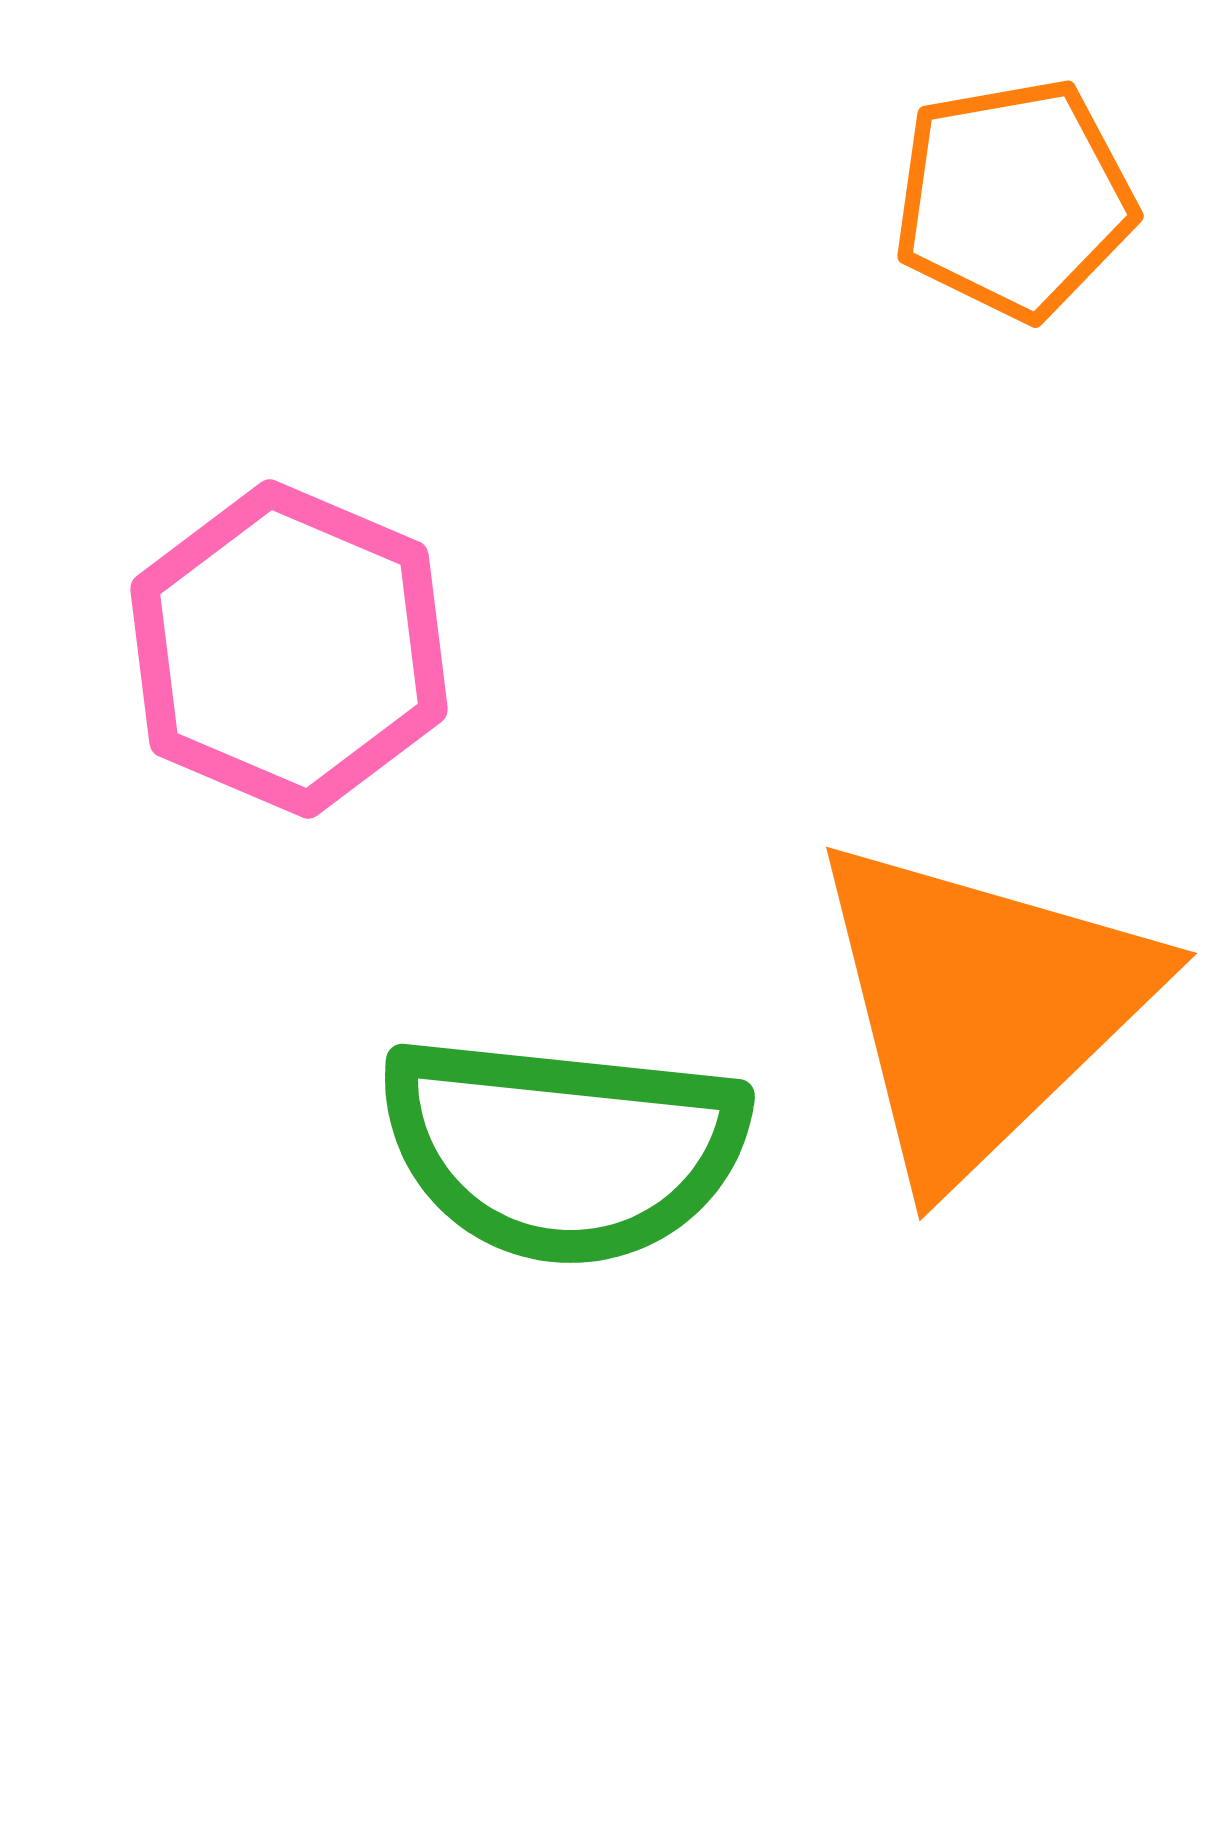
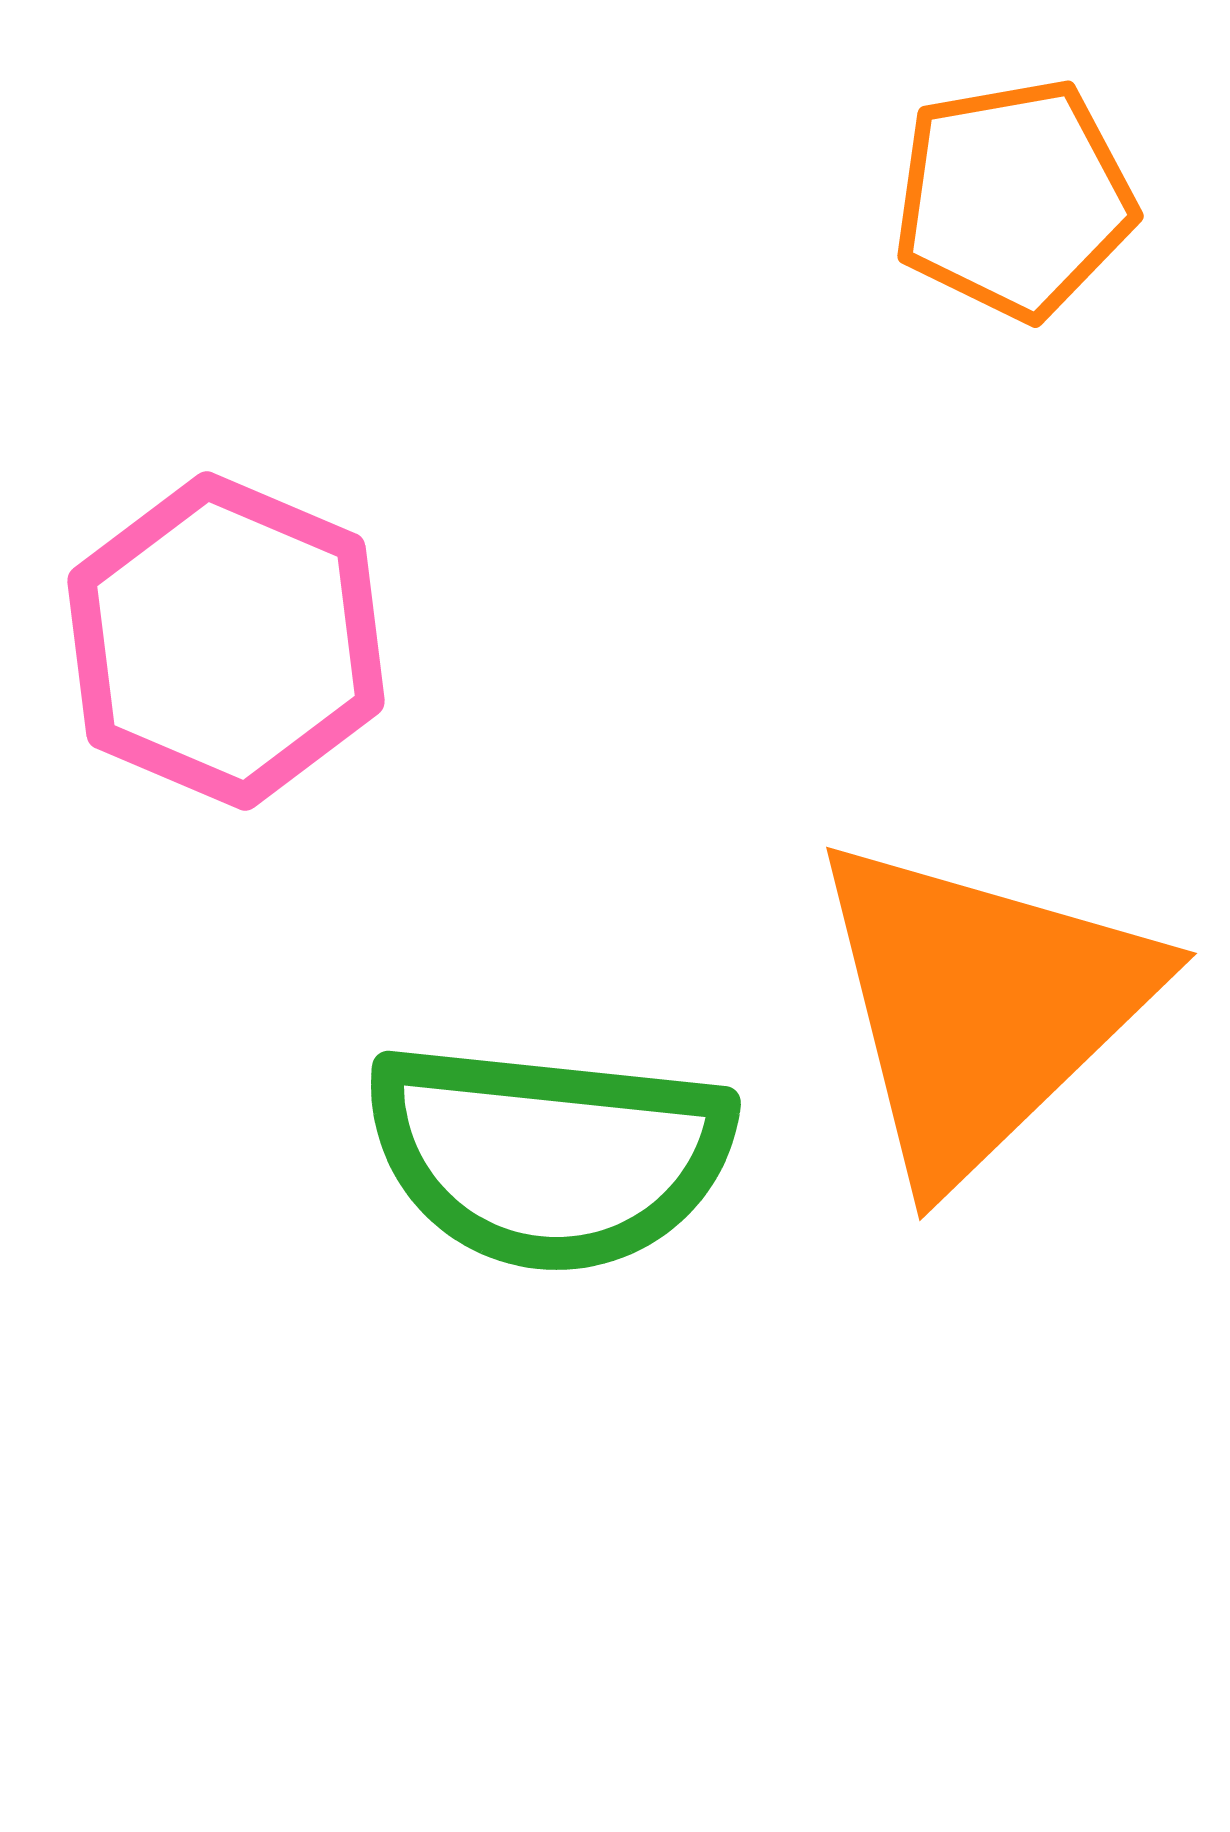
pink hexagon: moved 63 px left, 8 px up
green semicircle: moved 14 px left, 7 px down
